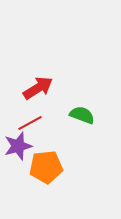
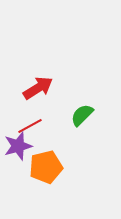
green semicircle: rotated 65 degrees counterclockwise
red line: moved 3 px down
orange pentagon: rotated 8 degrees counterclockwise
